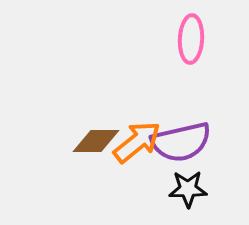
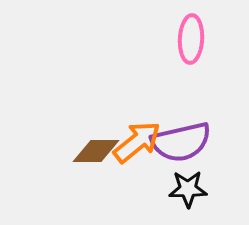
brown diamond: moved 10 px down
